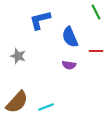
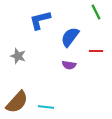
blue semicircle: rotated 60 degrees clockwise
cyan line: rotated 28 degrees clockwise
